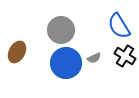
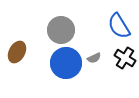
black cross: moved 2 px down
